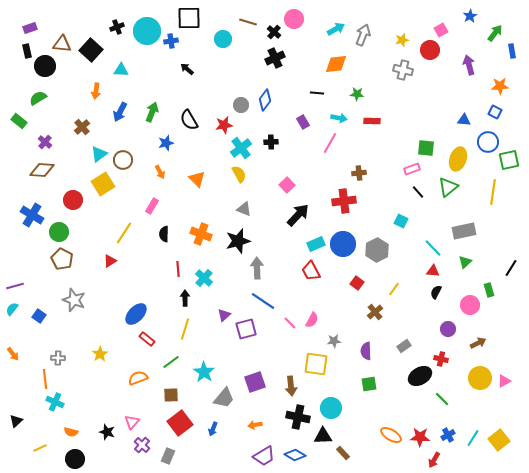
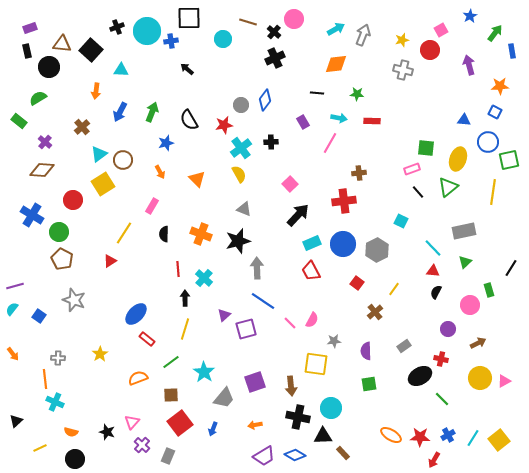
black circle at (45, 66): moved 4 px right, 1 px down
pink square at (287, 185): moved 3 px right, 1 px up
cyan rectangle at (316, 244): moved 4 px left, 1 px up
